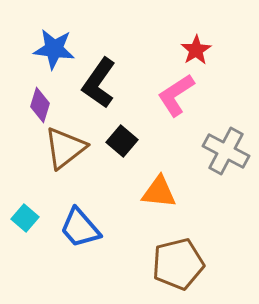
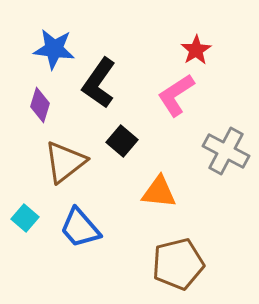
brown triangle: moved 14 px down
